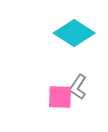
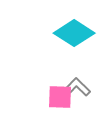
gray L-shape: rotated 100 degrees clockwise
